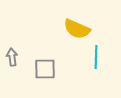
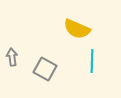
cyan line: moved 4 px left, 4 px down
gray square: rotated 30 degrees clockwise
